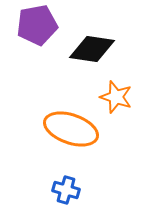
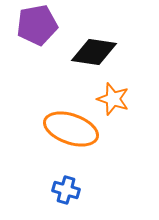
black diamond: moved 2 px right, 3 px down
orange star: moved 3 px left, 2 px down
